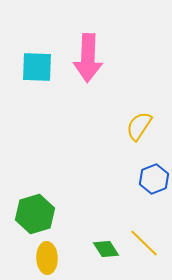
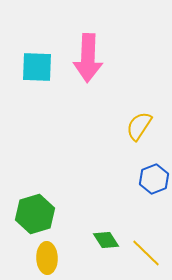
yellow line: moved 2 px right, 10 px down
green diamond: moved 9 px up
